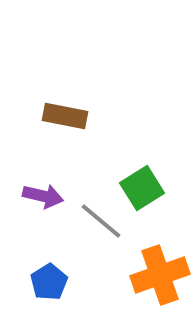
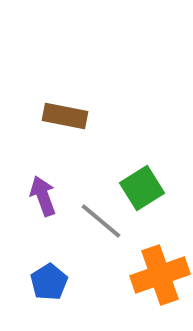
purple arrow: rotated 123 degrees counterclockwise
